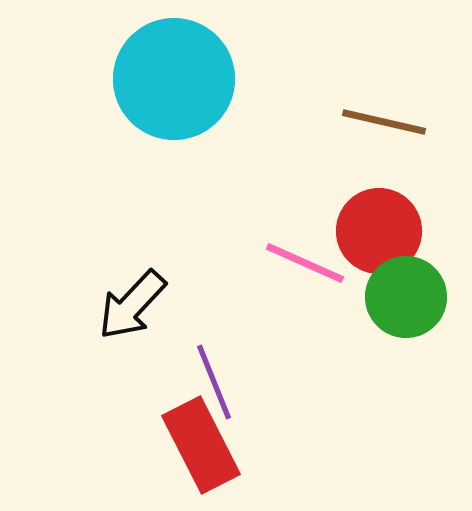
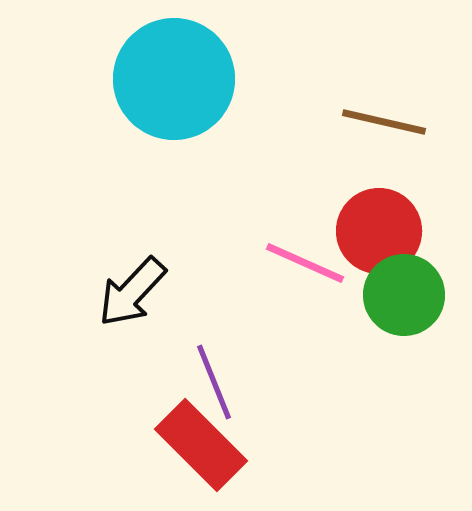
green circle: moved 2 px left, 2 px up
black arrow: moved 13 px up
red rectangle: rotated 18 degrees counterclockwise
